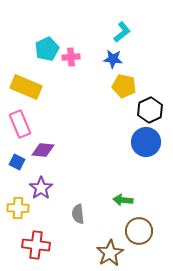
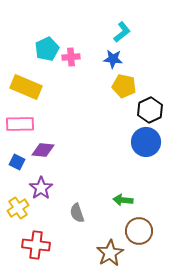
pink rectangle: rotated 68 degrees counterclockwise
yellow cross: rotated 35 degrees counterclockwise
gray semicircle: moved 1 px left, 1 px up; rotated 12 degrees counterclockwise
